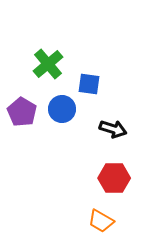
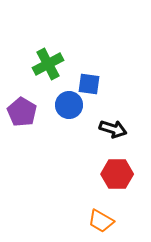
green cross: rotated 12 degrees clockwise
blue circle: moved 7 px right, 4 px up
red hexagon: moved 3 px right, 4 px up
